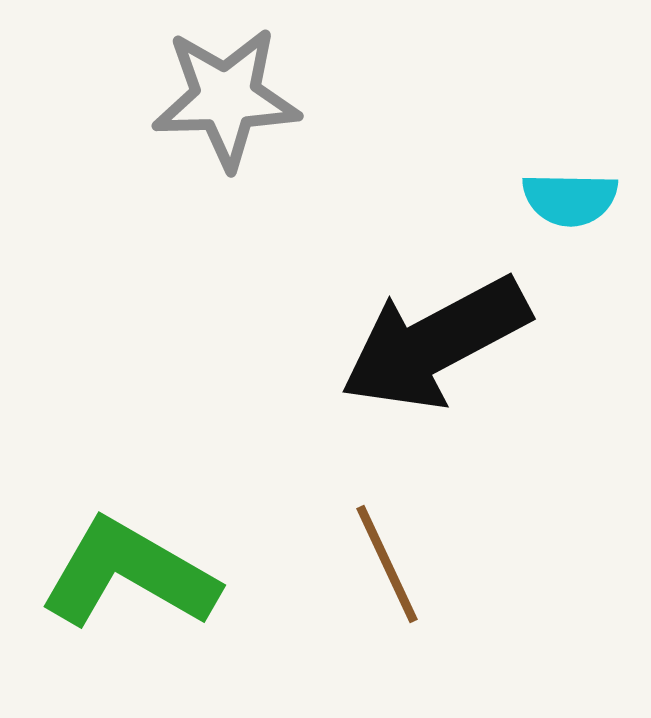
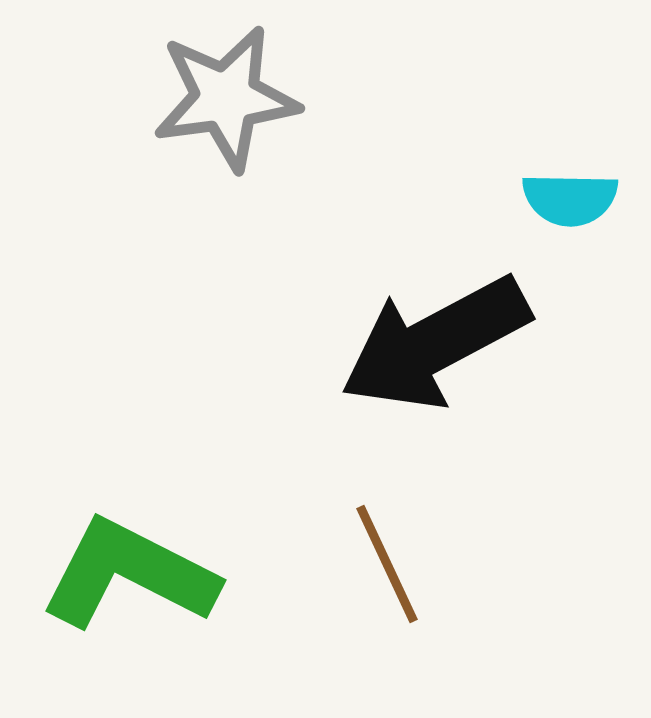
gray star: rotated 6 degrees counterclockwise
green L-shape: rotated 3 degrees counterclockwise
